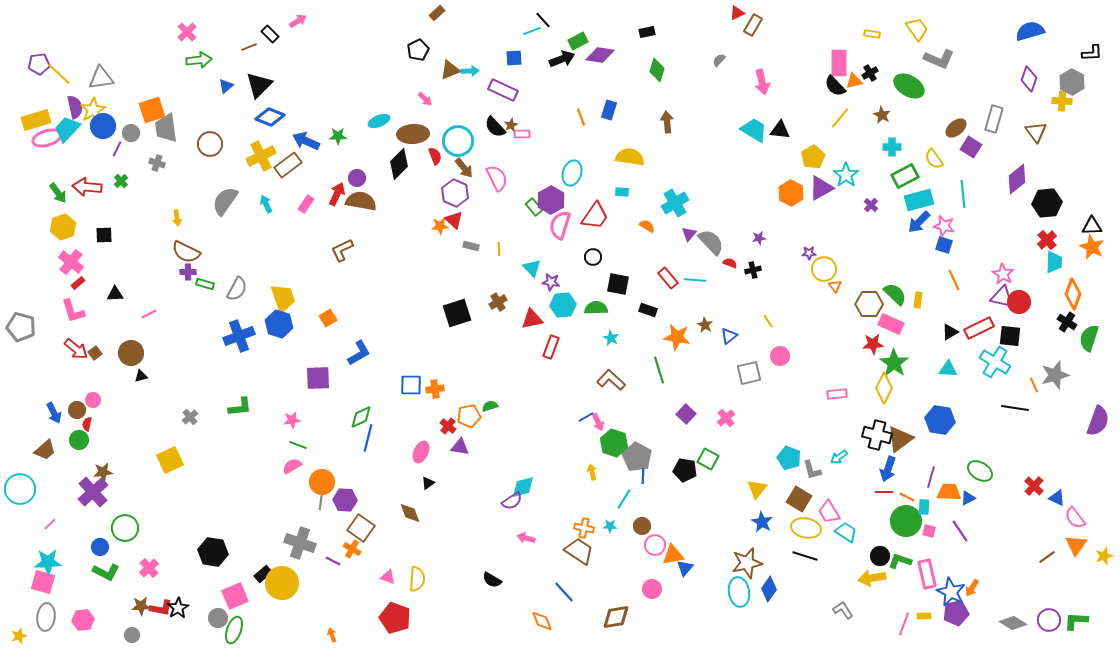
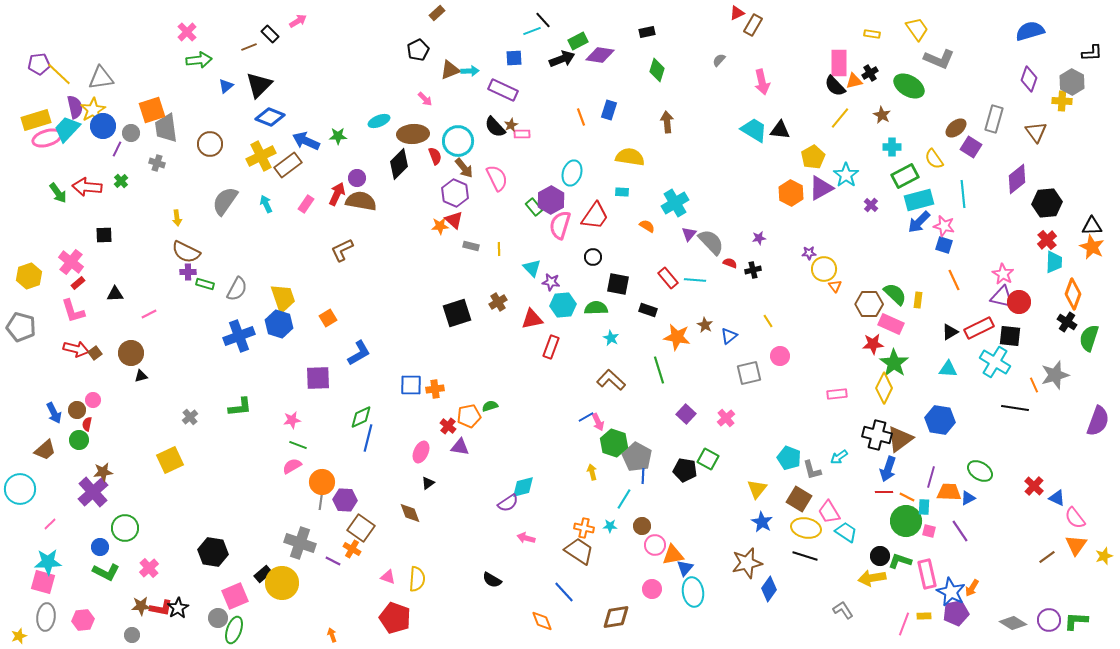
yellow hexagon at (63, 227): moved 34 px left, 49 px down
red arrow at (76, 349): rotated 25 degrees counterclockwise
purple semicircle at (512, 501): moved 4 px left, 2 px down
cyan ellipse at (739, 592): moved 46 px left
